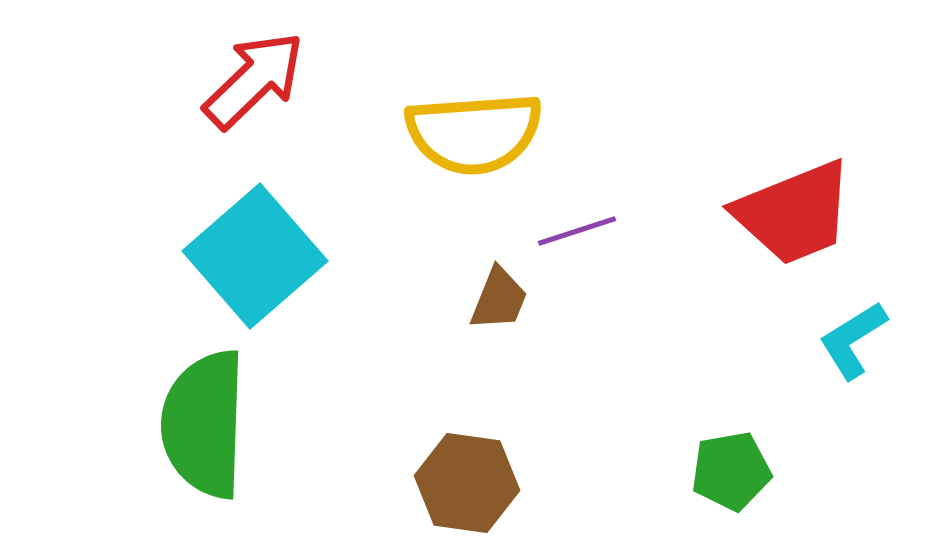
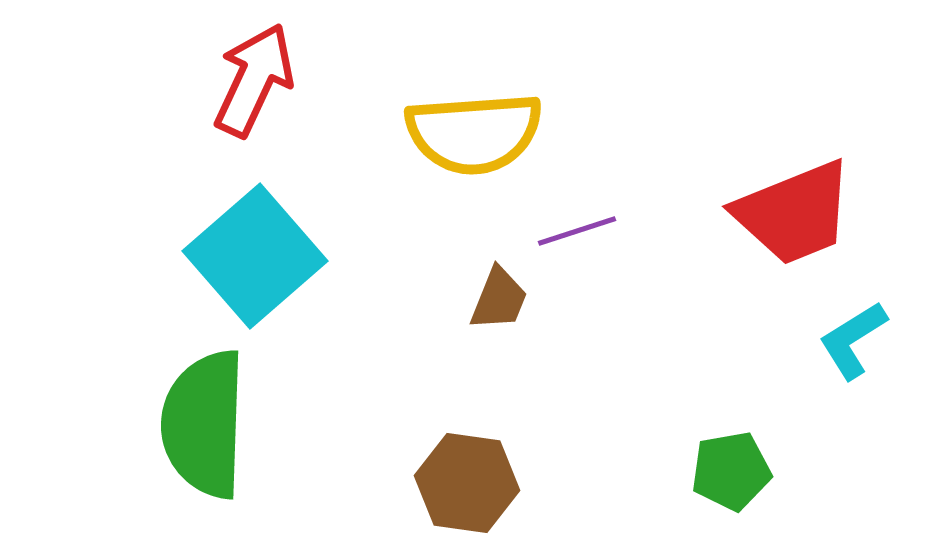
red arrow: rotated 21 degrees counterclockwise
